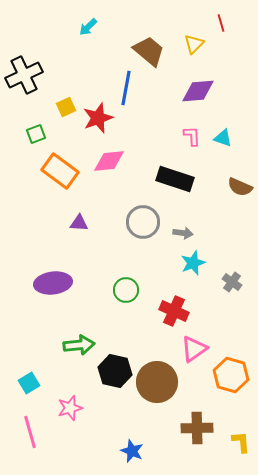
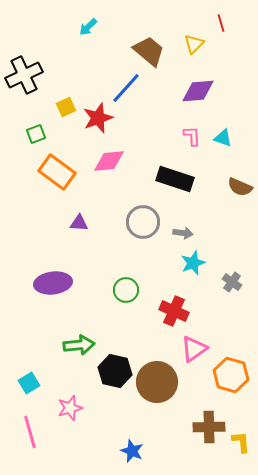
blue line: rotated 32 degrees clockwise
orange rectangle: moved 3 px left, 1 px down
brown cross: moved 12 px right, 1 px up
